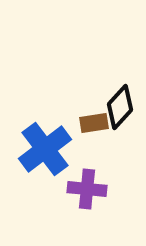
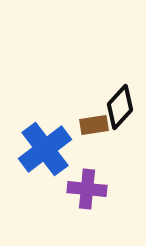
brown rectangle: moved 2 px down
